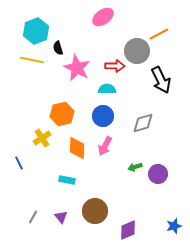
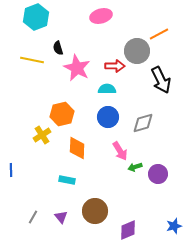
pink ellipse: moved 2 px left, 1 px up; rotated 20 degrees clockwise
cyan hexagon: moved 14 px up
blue circle: moved 5 px right, 1 px down
yellow cross: moved 3 px up
pink arrow: moved 15 px right, 5 px down; rotated 60 degrees counterclockwise
blue line: moved 8 px left, 7 px down; rotated 24 degrees clockwise
